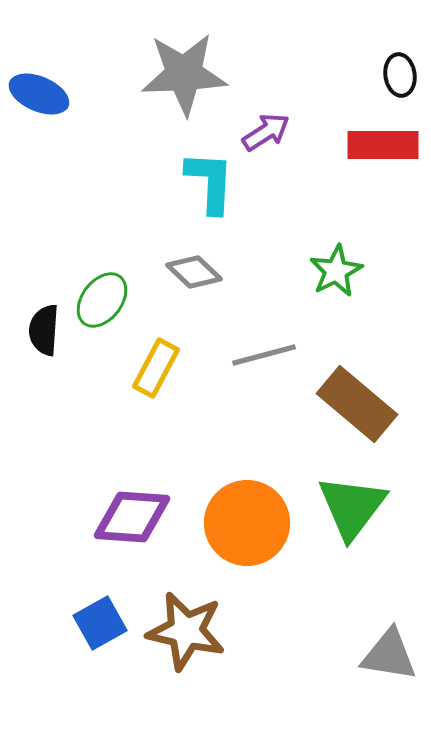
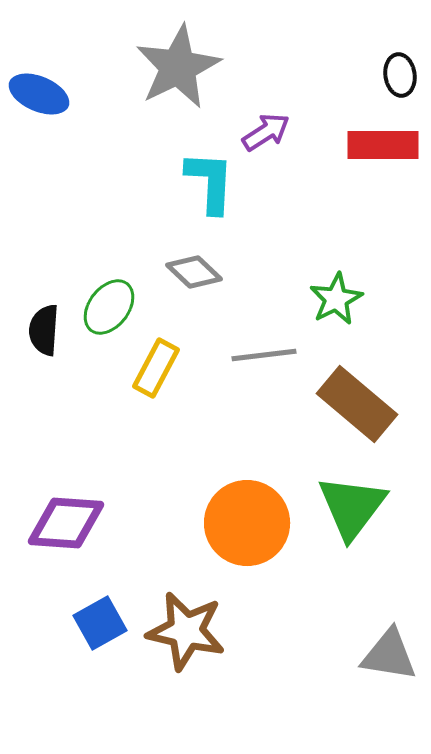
gray star: moved 6 px left, 7 px up; rotated 24 degrees counterclockwise
green star: moved 28 px down
green ellipse: moved 7 px right, 7 px down
gray line: rotated 8 degrees clockwise
purple diamond: moved 66 px left, 6 px down
